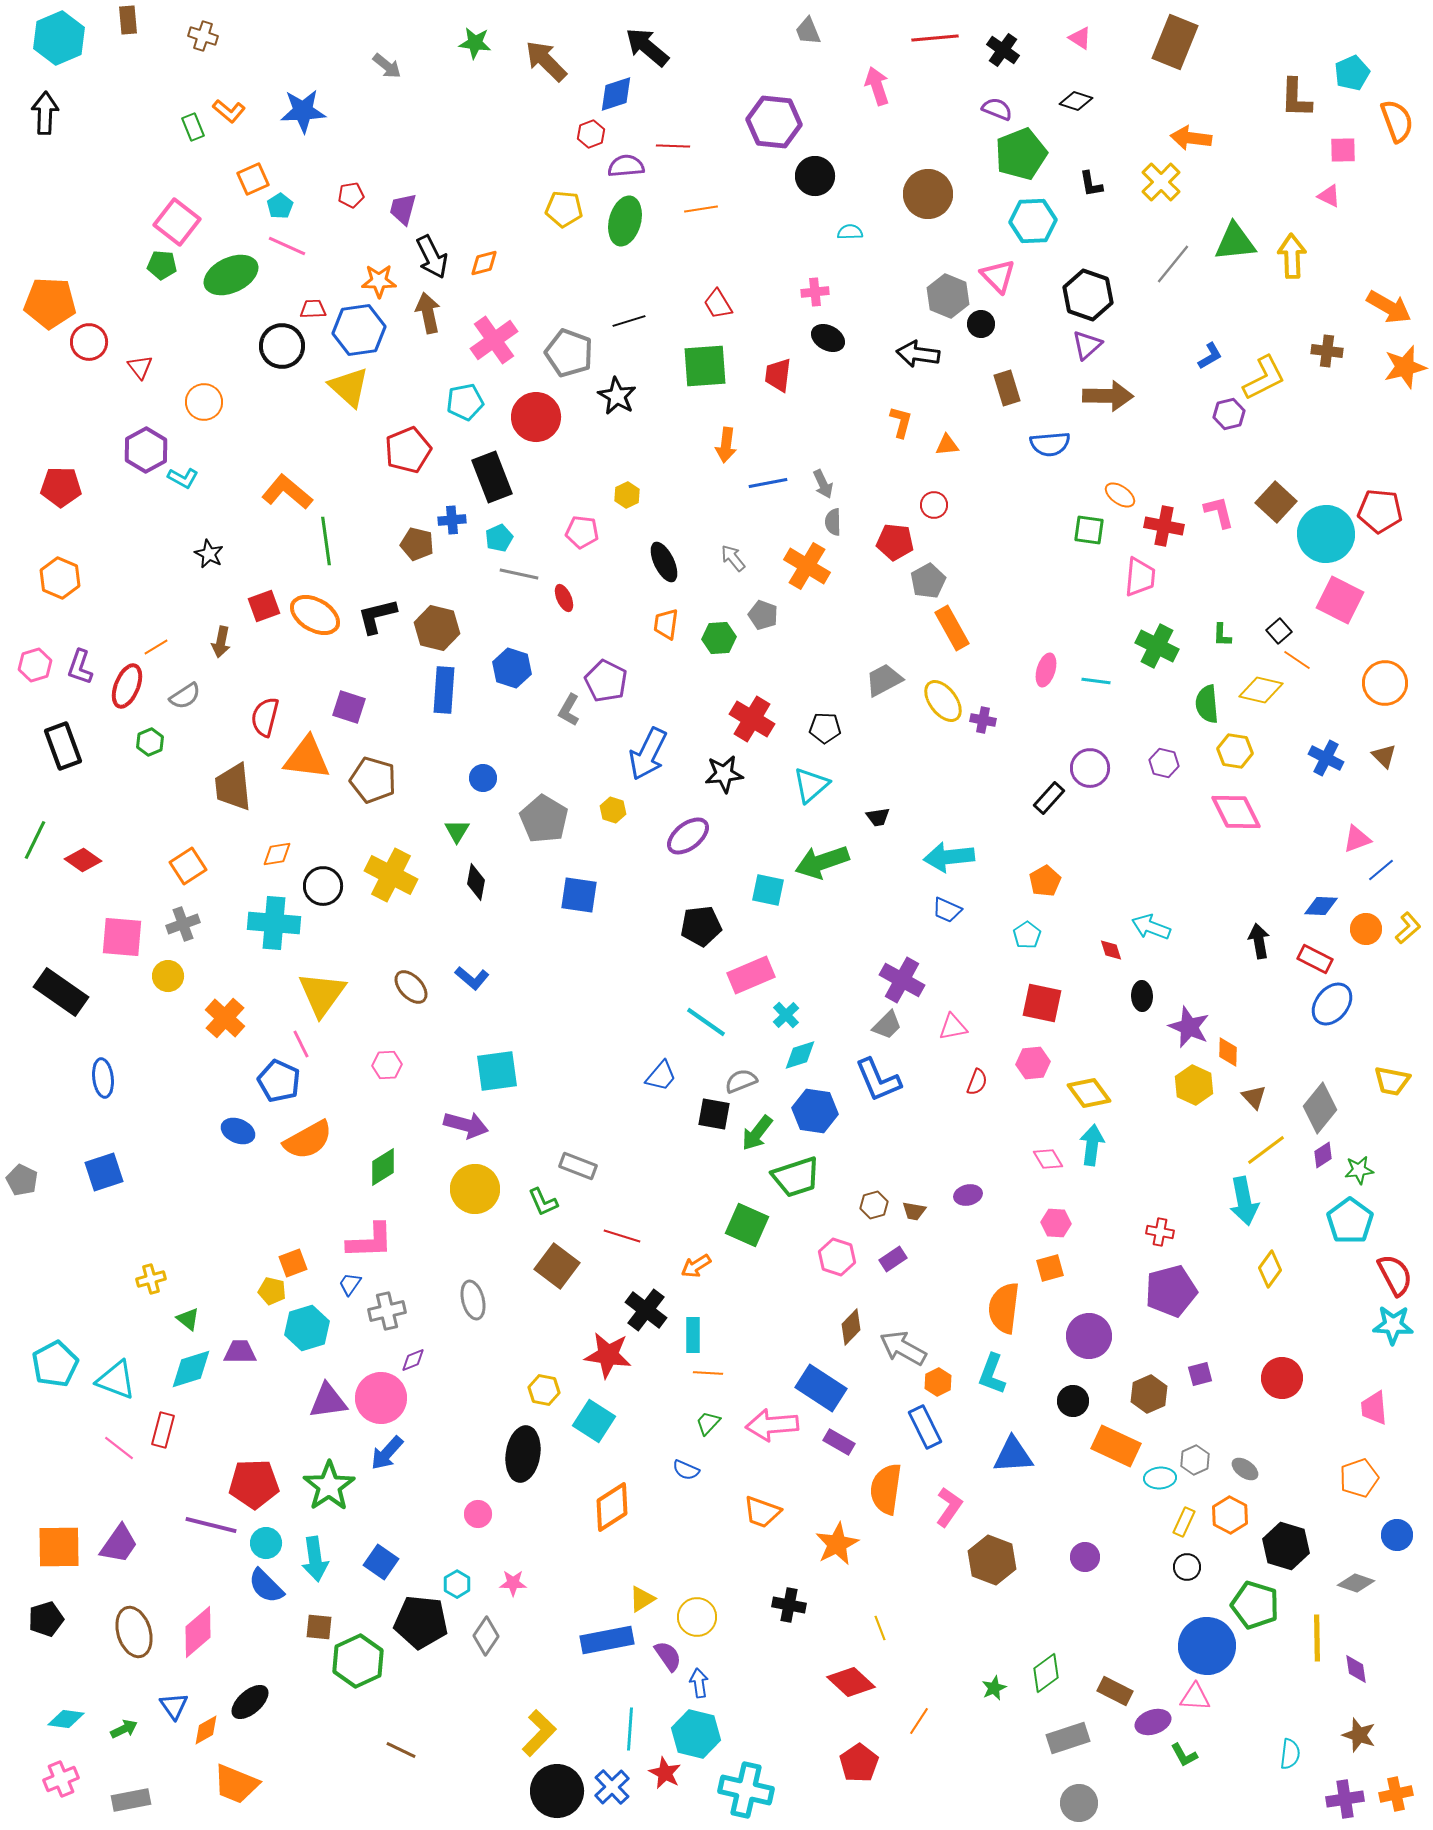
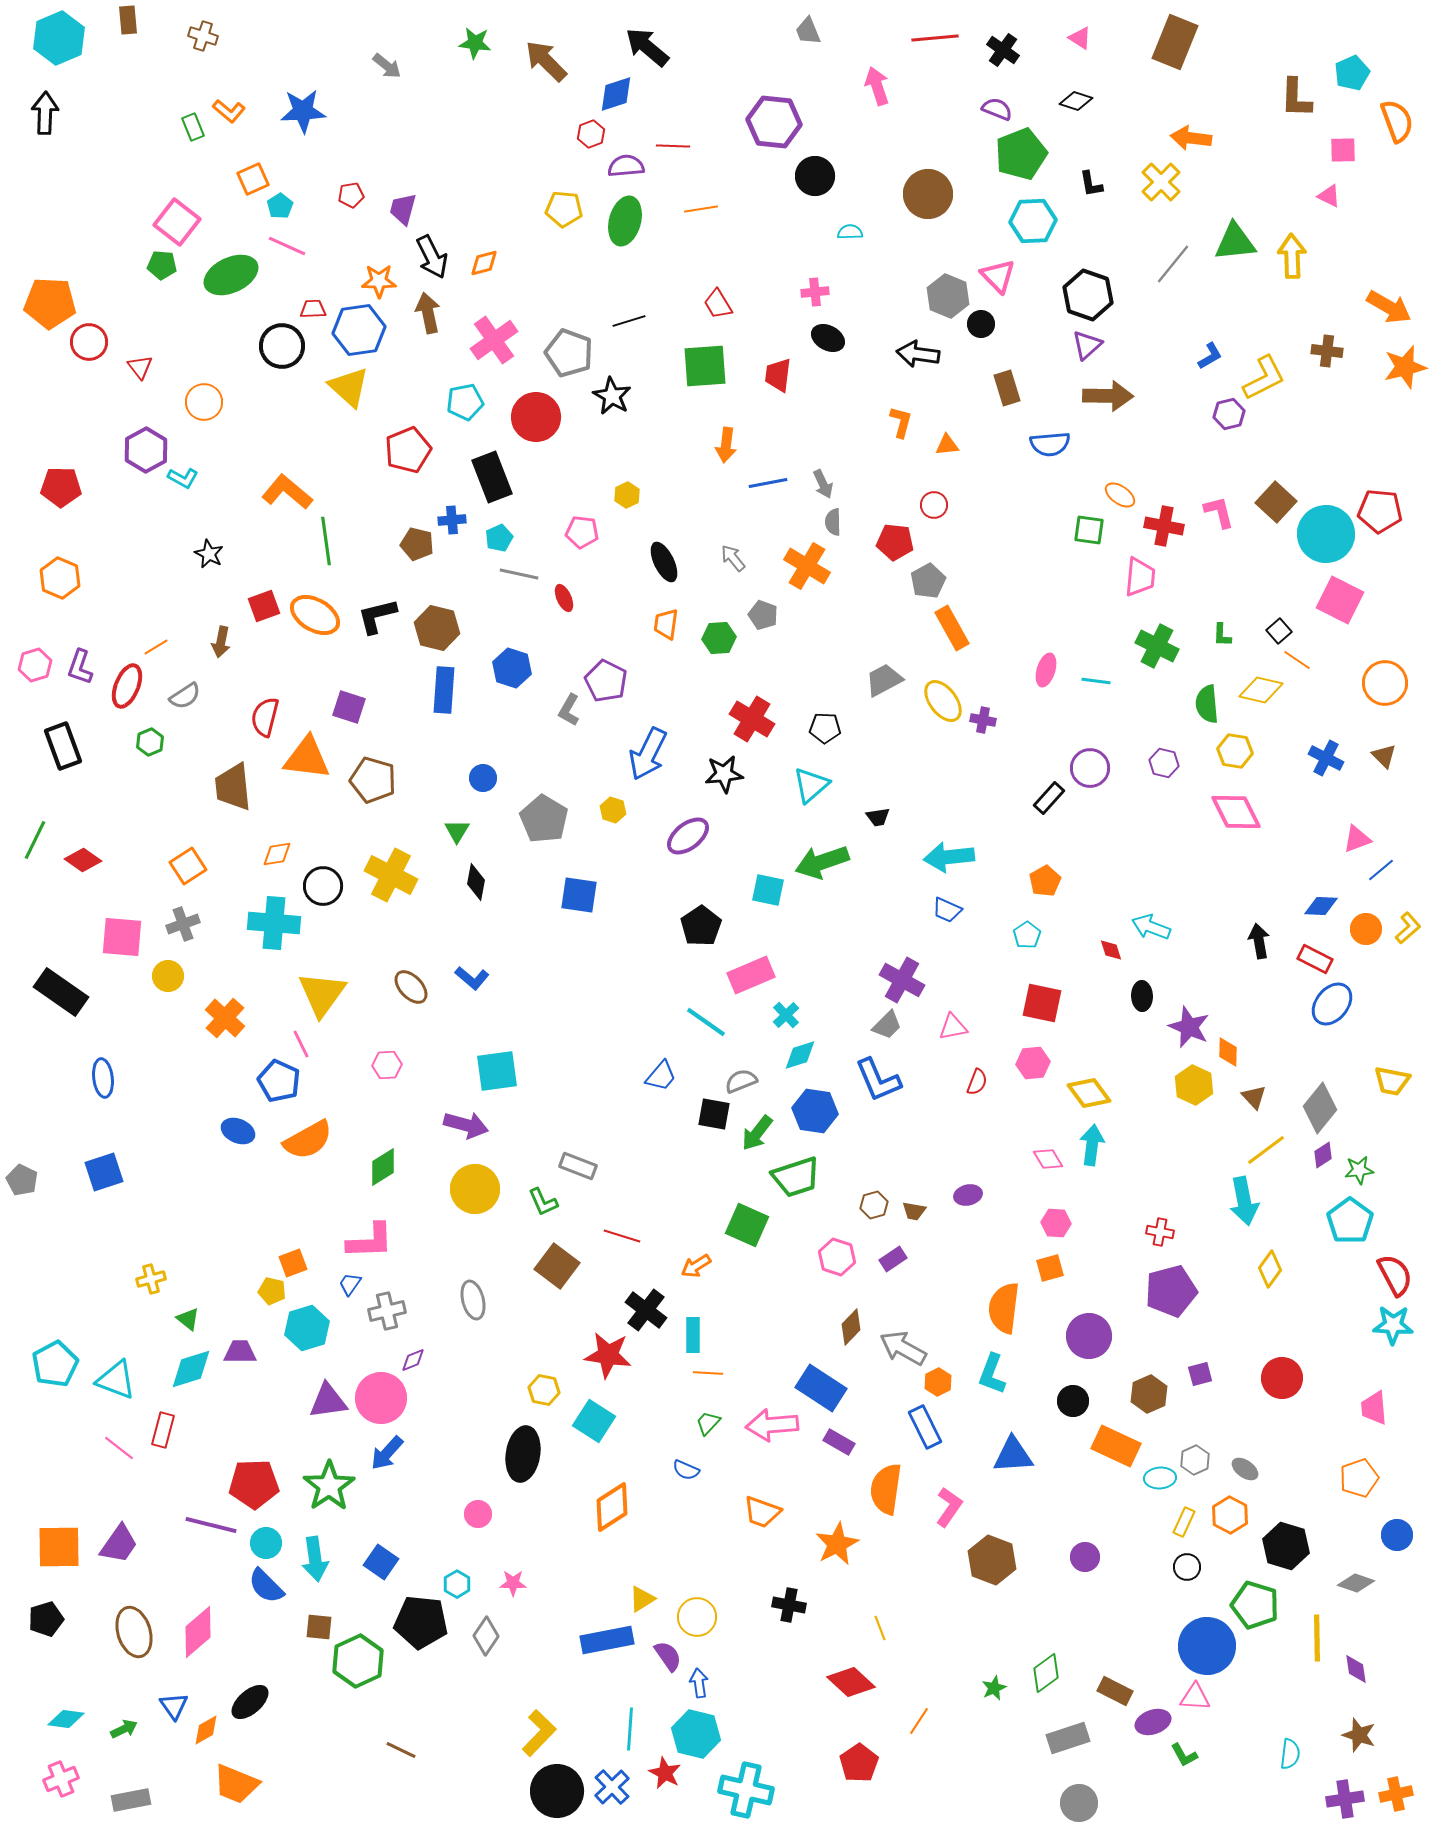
black star at (617, 396): moved 5 px left
black pentagon at (701, 926): rotated 27 degrees counterclockwise
